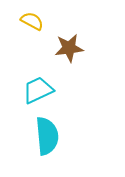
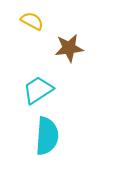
cyan trapezoid: rotated 8 degrees counterclockwise
cyan semicircle: rotated 9 degrees clockwise
